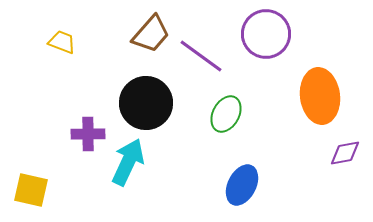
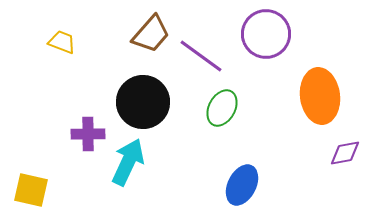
black circle: moved 3 px left, 1 px up
green ellipse: moved 4 px left, 6 px up
